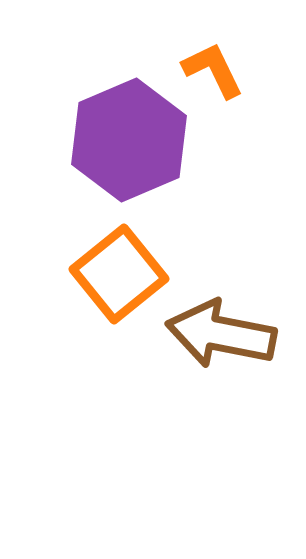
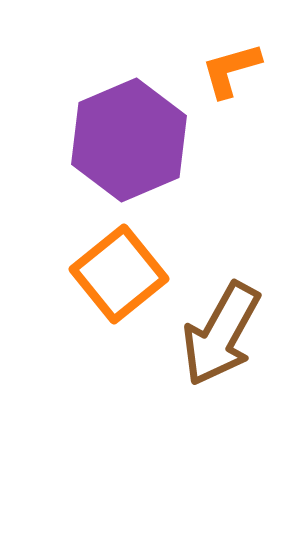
orange L-shape: moved 18 px right; rotated 80 degrees counterclockwise
brown arrow: rotated 72 degrees counterclockwise
